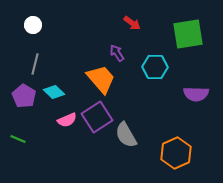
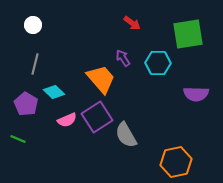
purple arrow: moved 6 px right, 5 px down
cyan hexagon: moved 3 px right, 4 px up
purple pentagon: moved 2 px right, 8 px down
orange hexagon: moved 9 px down; rotated 12 degrees clockwise
